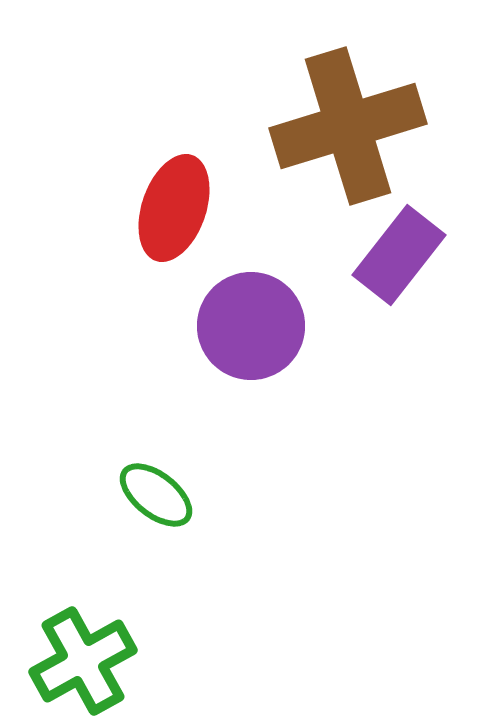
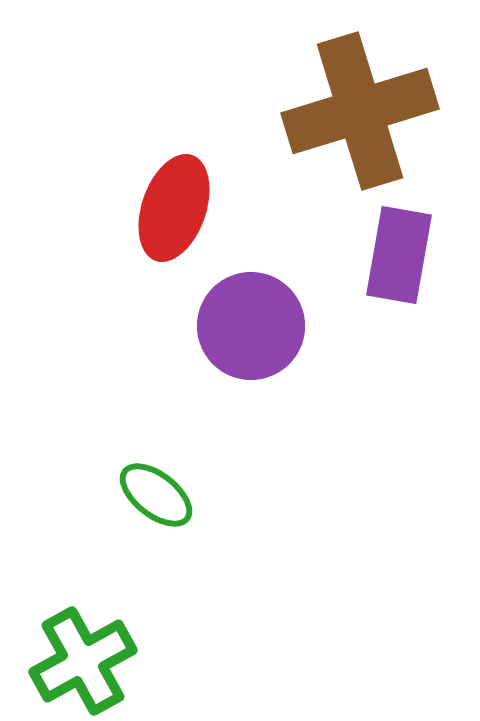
brown cross: moved 12 px right, 15 px up
purple rectangle: rotated 28 degrees counterclockwise
